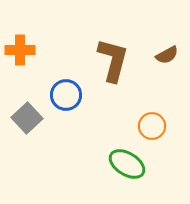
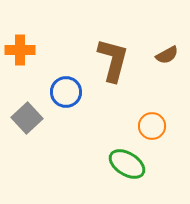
blue circle: moved 3 px up
